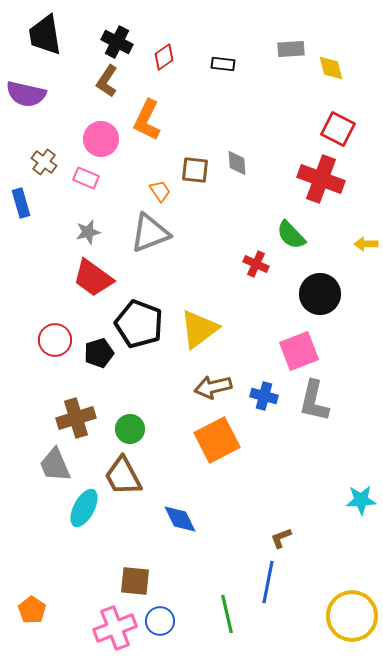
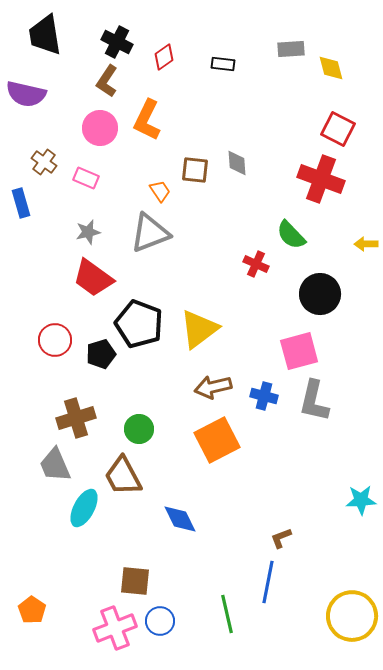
pink circle at (101, 139): moved 1 px left, 11 px up
pink square at (299, 351): rotated 6 degrees clockwise
black pentagon at (99, 353): moved 2 px right, 1 px down
green circle at (130, 429): moved 9 px right
